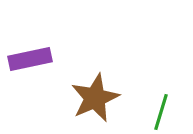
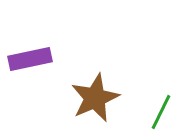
green line: rotated 9 degrees clockwise
